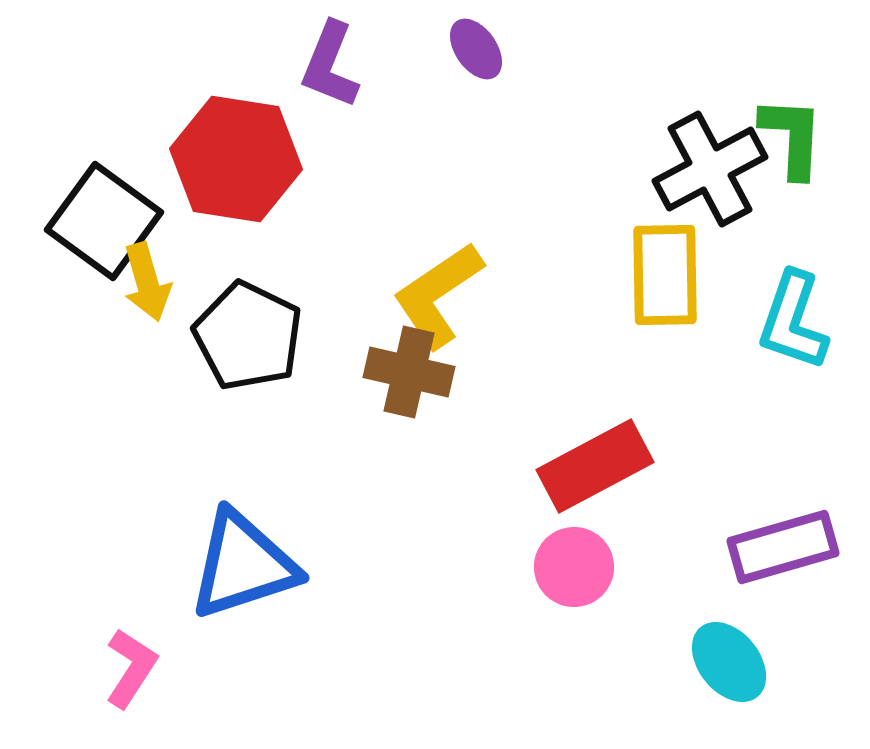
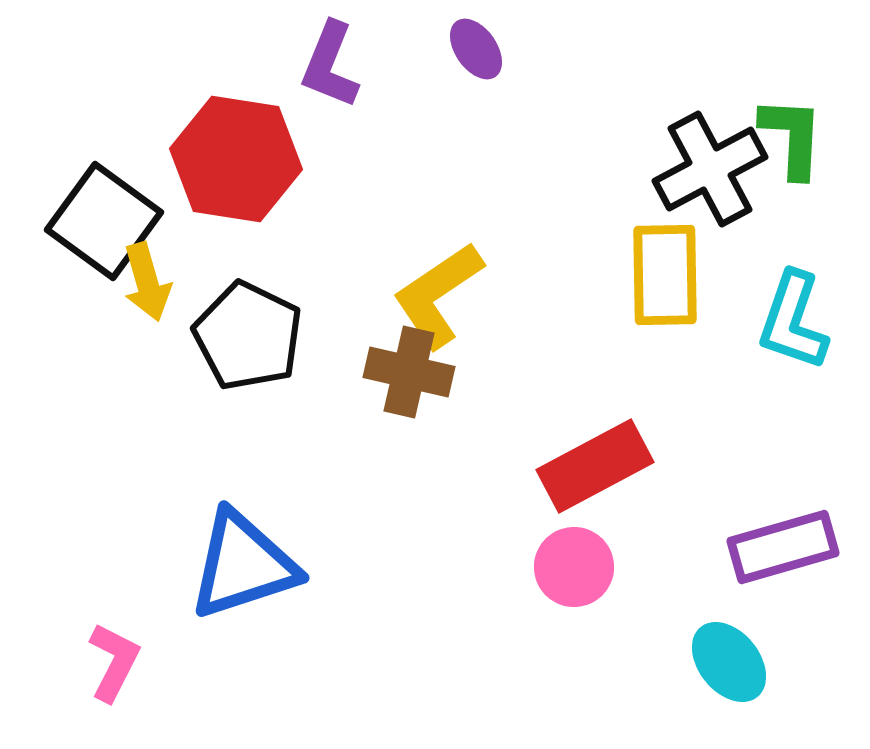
pink L-shape: moved 17 px left, 6 px up; rotated 6 degrees counterclockwise
